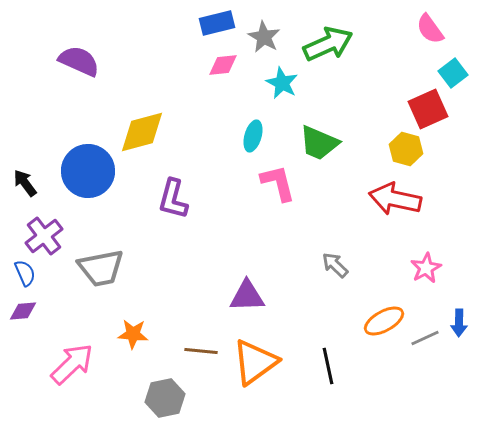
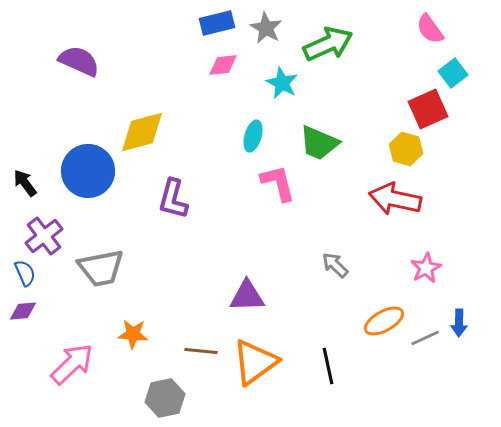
gray star: moved 2 px right, 9 px up
